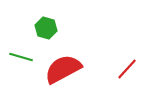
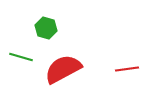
red line: rotated 40 degrees clockwise
